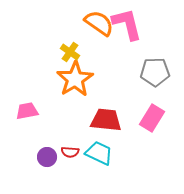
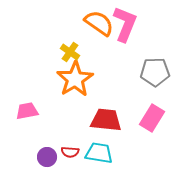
pink L-shape: moved 2 px left; rotated 36 degrees clockwise
cyan trapezoid: rotated 16 degrees counterclockwise
